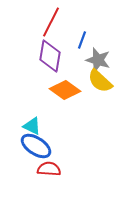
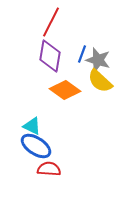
blue line: moved 14 px down
